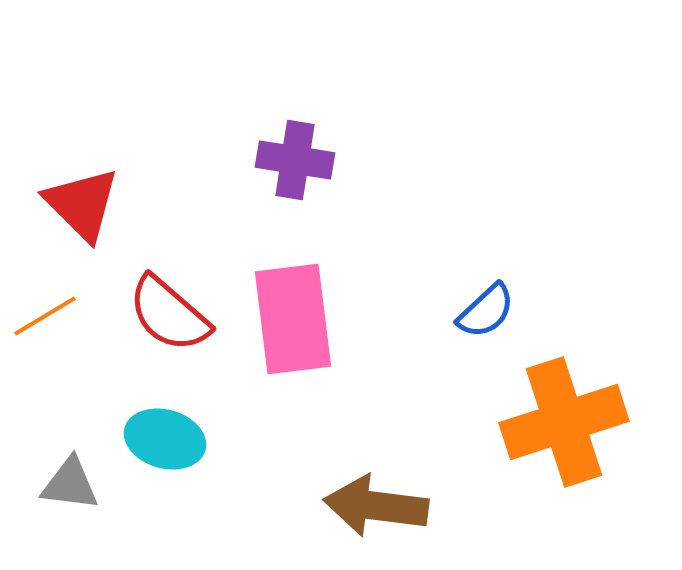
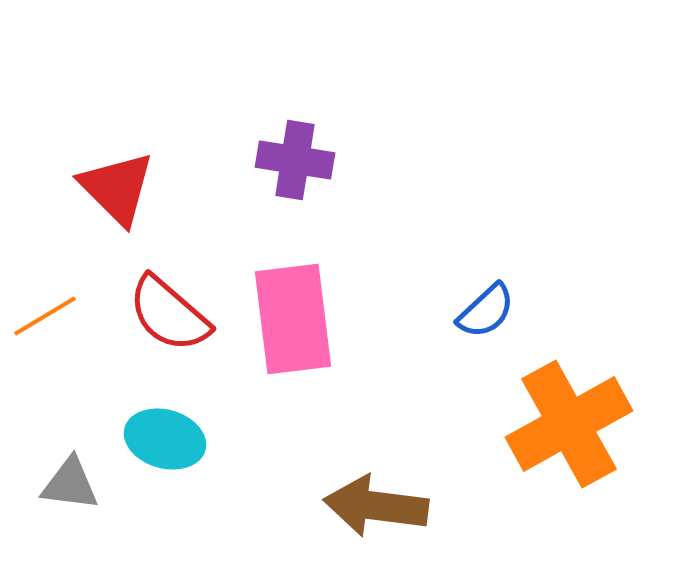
red triangle: moved 35 px right, 16 px up
orange cross: moved 5 px right, 2 px down; rotated 11 degrees counterclockwise
